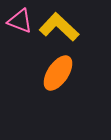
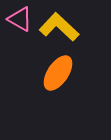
pink triangle: moved 2 px up; rotated 8 degrees clockwise
